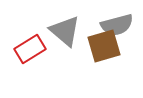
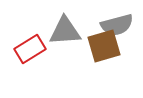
gray triangle: rotated 44 degrees counterclockwise
